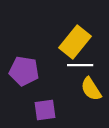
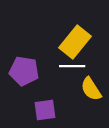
white line: moved 8 px left, 1 px down
